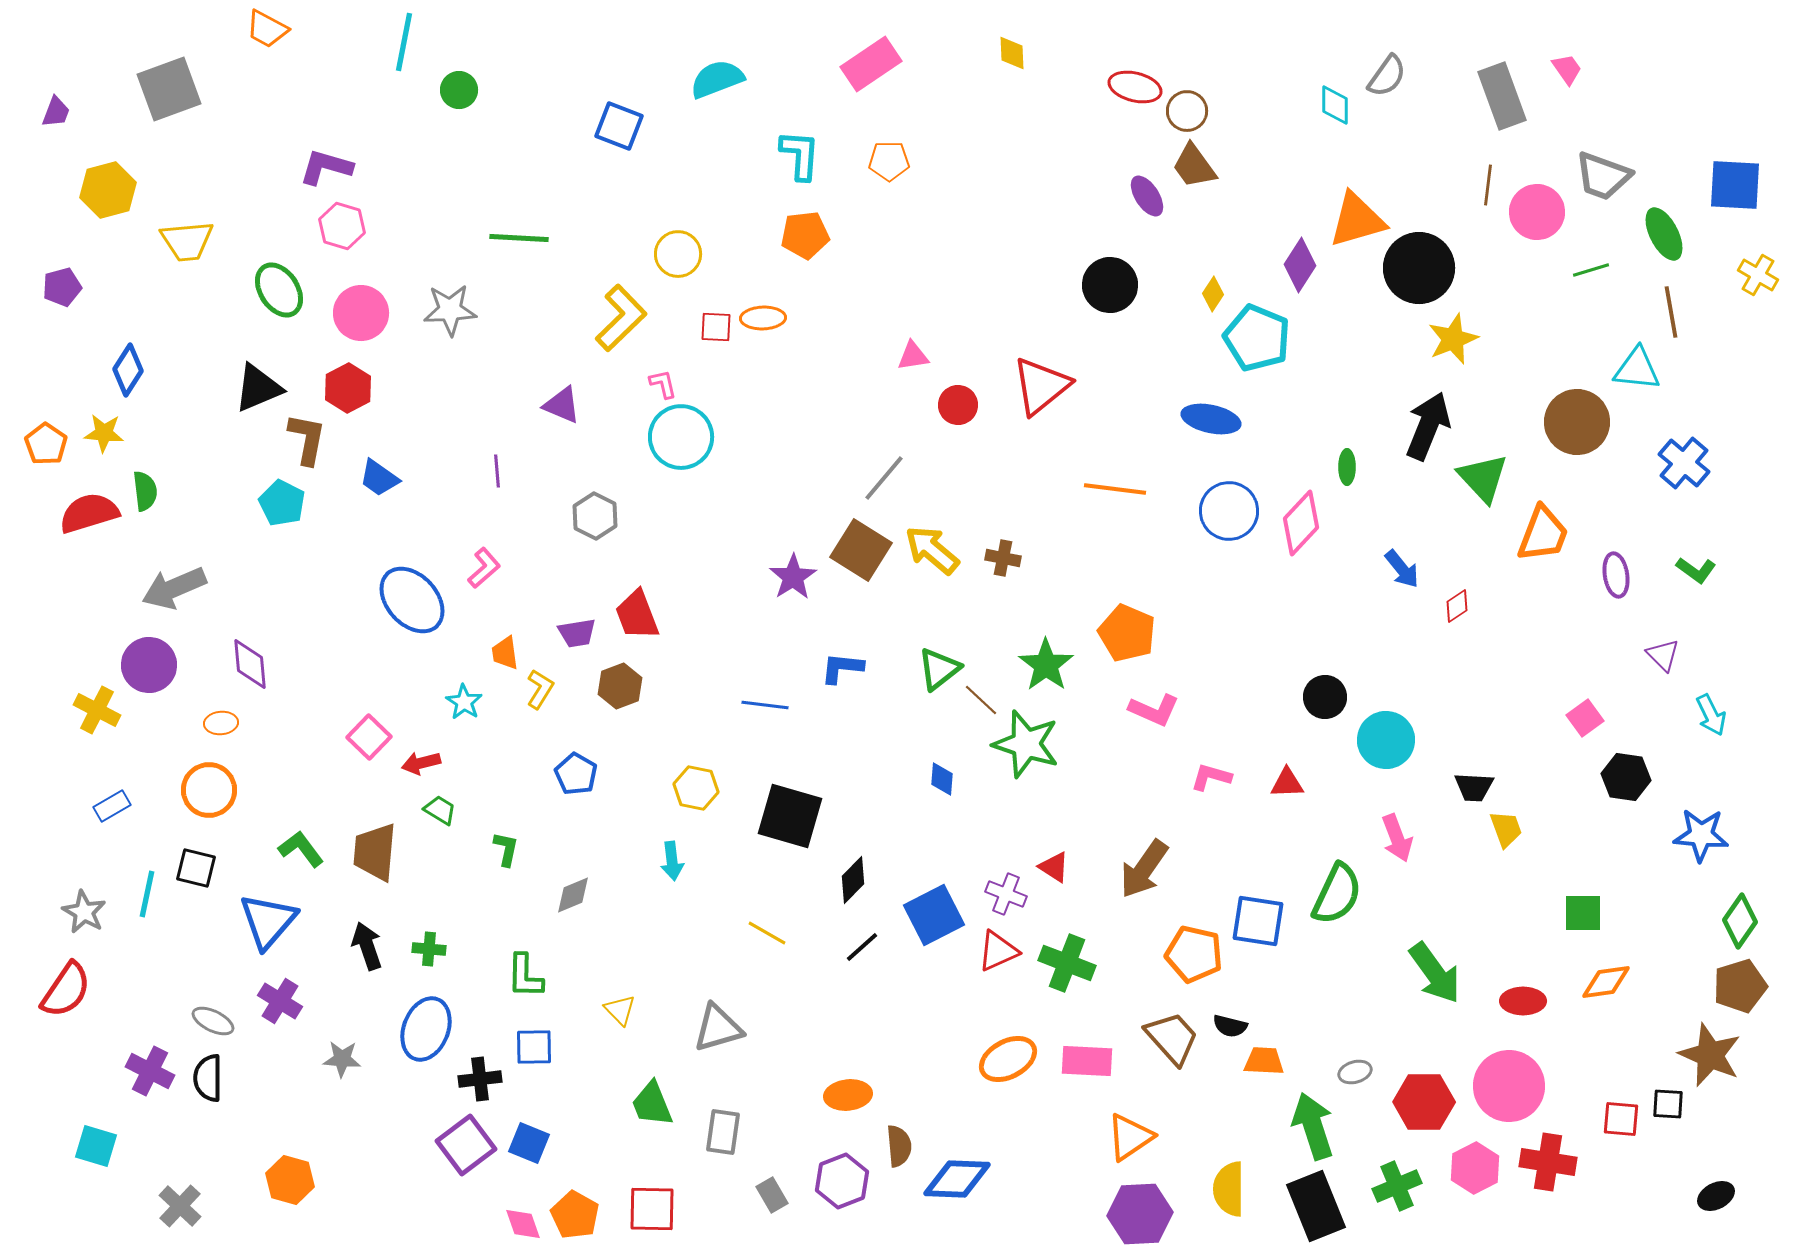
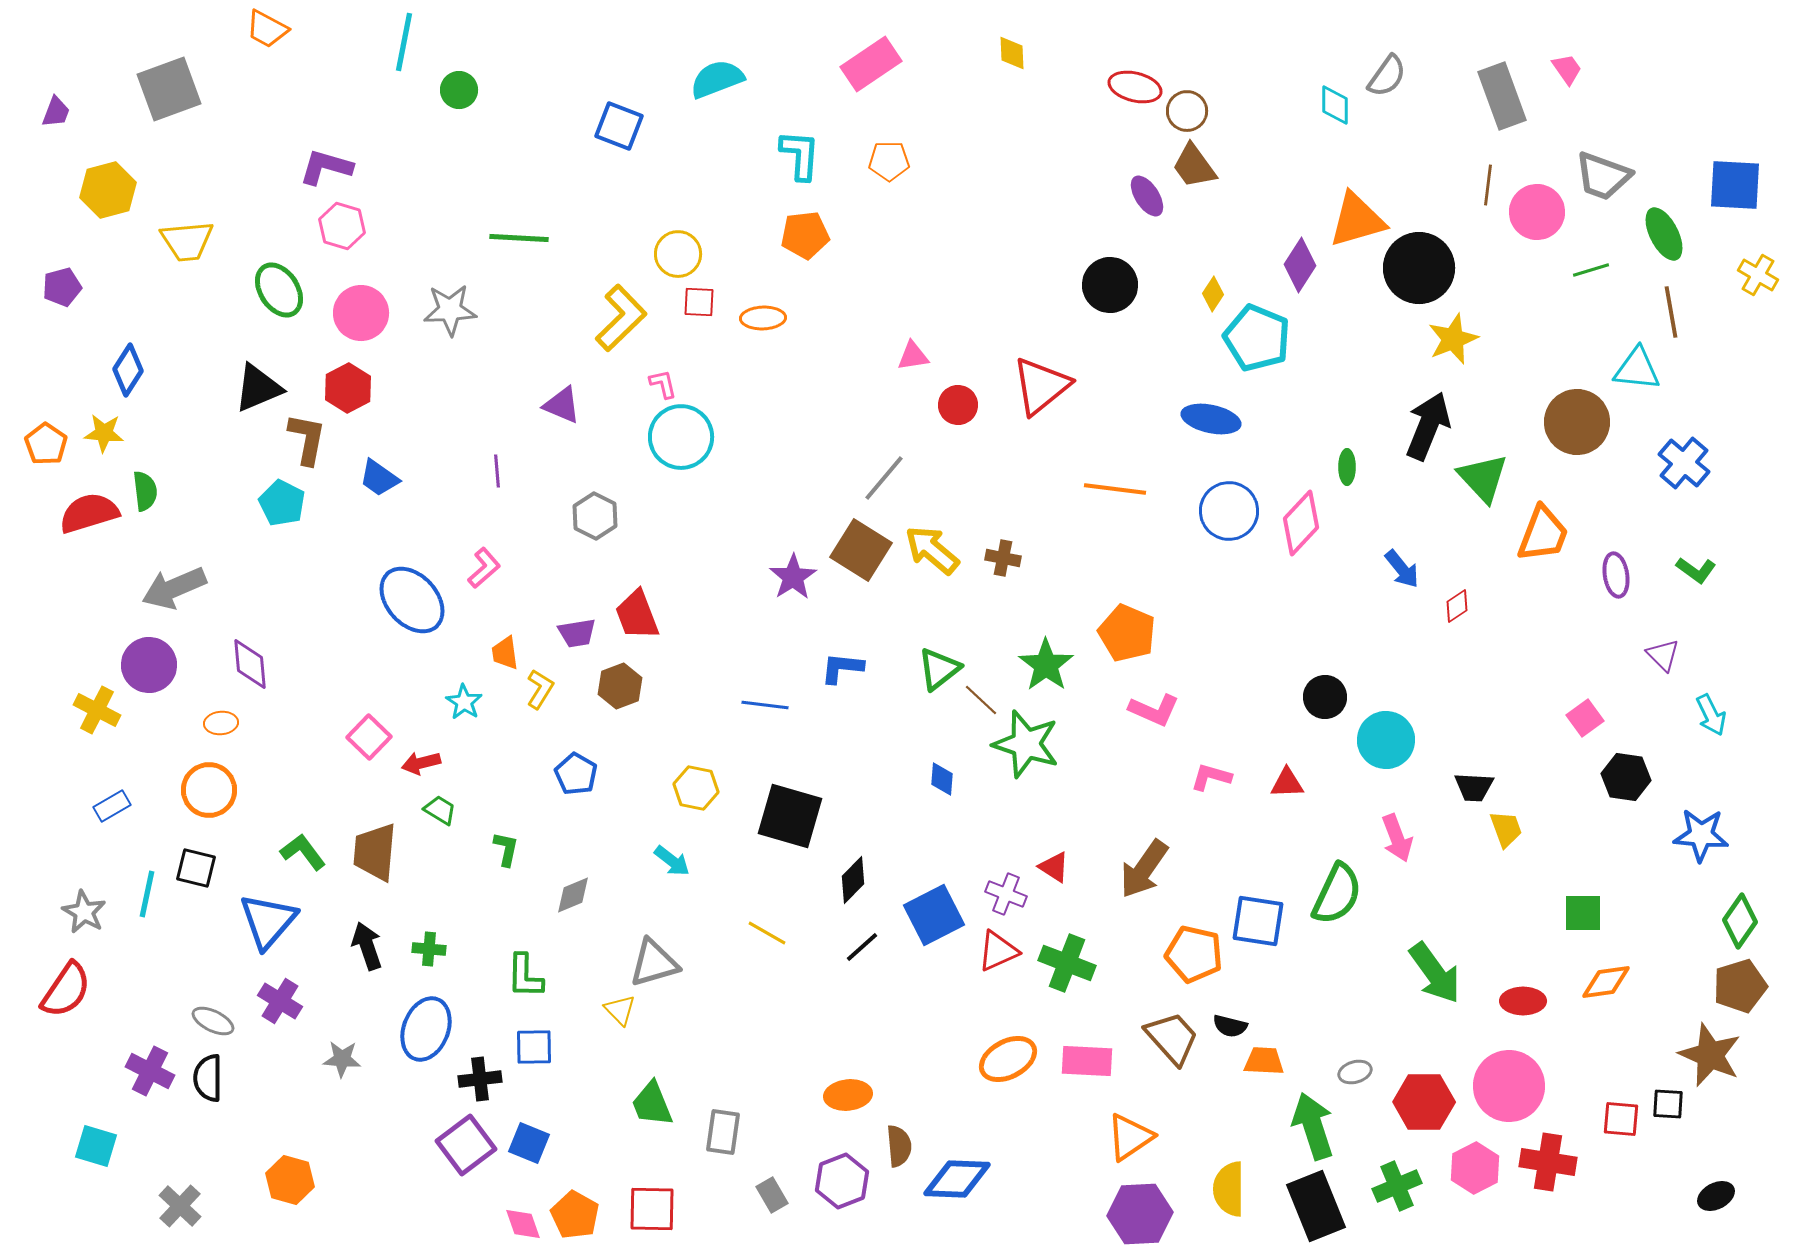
red square at (716, 327): moved 17 px left, 25 px up
green L-shape at (301, 849): moved 2 px right, 3 px down
cyan arrow at (672, 861): rotated 45 degrees counterclockwise
gray triangle at (718, 1028): moved 64 px left, 65 px up
